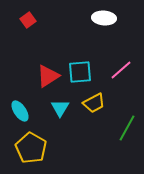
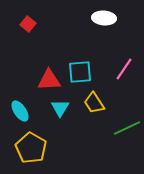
red square: moved 4 px down; rotated 14 degrees counterclockwise
pink line: moved 3 px right, 1 px up; rotated 15 degrees counterclockwise
red triangle: moved 1 px right, 4 px down; rotated 30 degrees clockwise
yellow trapezoid: rotated 85 degrees clockwise
green line: rotated 36 degrees clockwise
